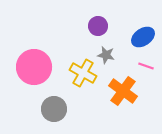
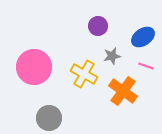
gray star: moved 6 px right, 1 px down; rotated 24 degrees counterclockwise
yellow cross: moved 1 px right, 1 px down
gray circle: moved 5 px left, 9 px down
